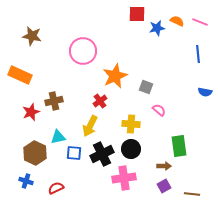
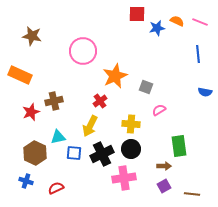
pink semicircle: rotated 72 degrees counterclockwise
